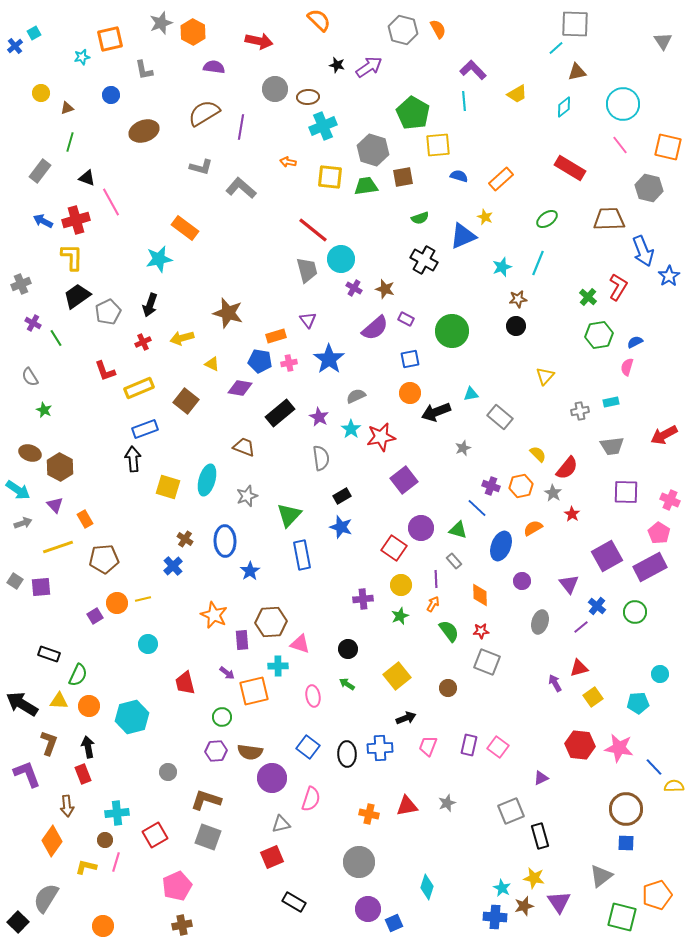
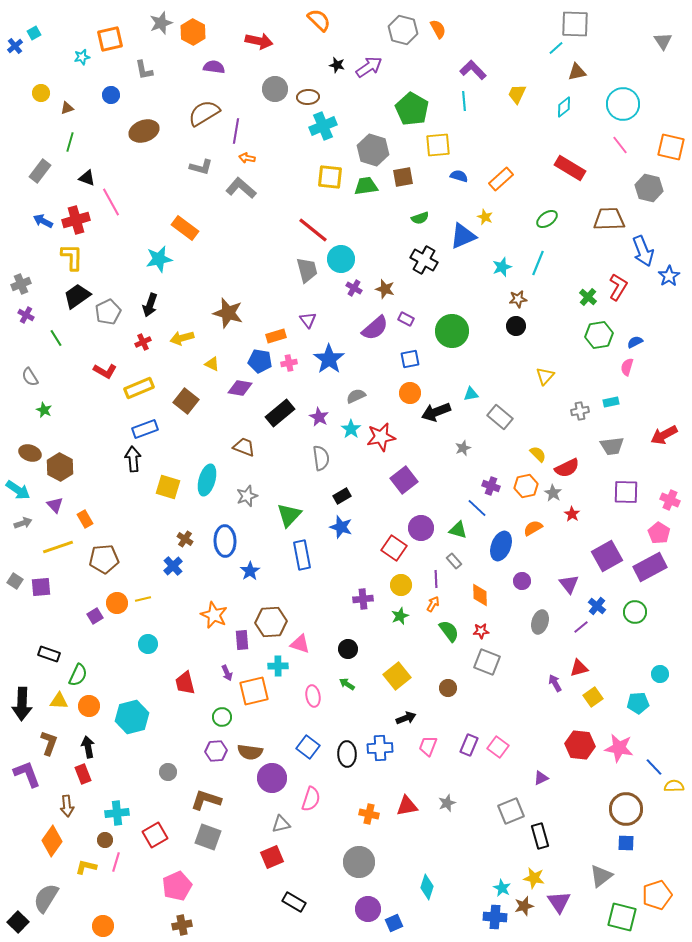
yellow trapezoid at (517, 94): rotated 145 degrees clockwise
green pentagon at (413, 113): moved 1 px left, 4 px up
purple line at (241, 127): moved 5 px left, 4 px down
orange square at (668, 147): moved 3 px right
orange arrow at (288, 162): moved 41 px left, 4 px up
purple cross at (33, 323): moved 7 px left, 8 px up
red L-shape at (105, 371): rotated 40 degrees counterclockwise
red semicircle at (567, 468): rotated 25 degrees clockwise
orange hexagon at (521, 486): moved 5 px right
purple arrow at (227, 673): rotated 28 degrees clockwise
black arrow at (22, 704): rotated 120 degrees counterclockwise
purple rectangle at (469, 745): rotated 10 degrees clockwise
